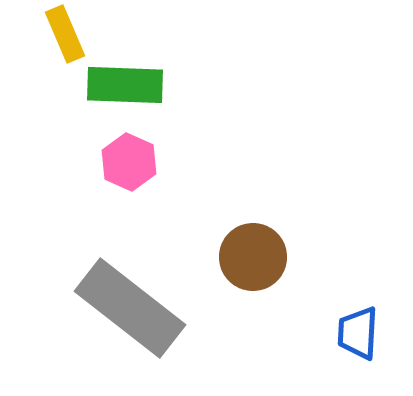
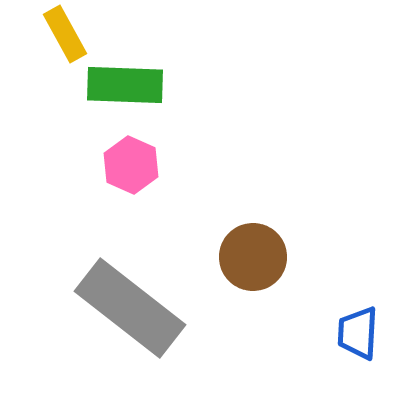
yellow rectangle: rotated 6 degrees counterclockwise
pink hexagon: moved 2 px right, 3 px down
